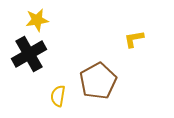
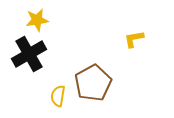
brown pentagon: moved 5 px left, 2 px down
